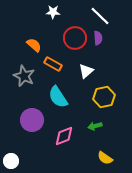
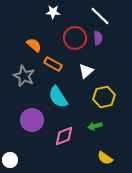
white circle: moved 1 px left, 1 px up
